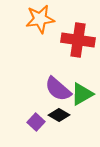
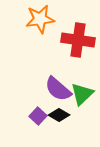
green triangle: rotated 15 degrees counterclockwise
purple square: moved 2 px right, 6 px up
